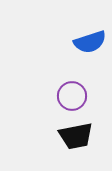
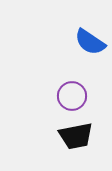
blue semicircle: rotated 52 degrees clockwise
